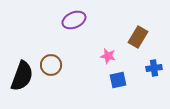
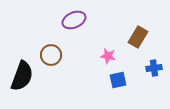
brown circle: moved 10 px up
